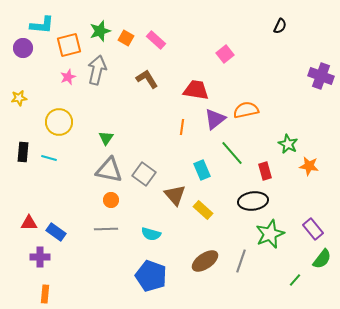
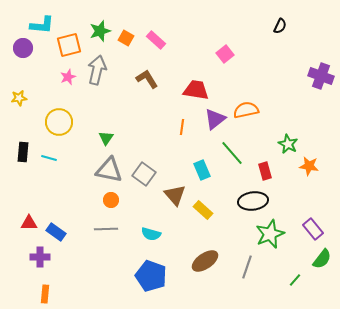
gray line at (241, 261): moved 6 px right, 6 px down
